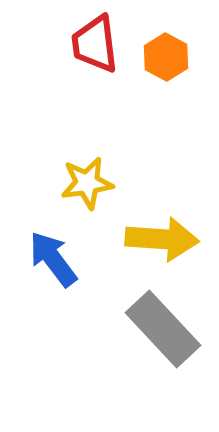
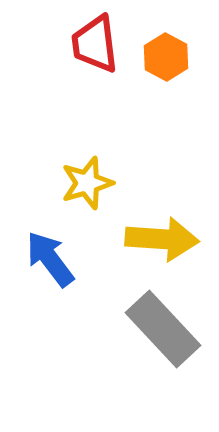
yellow star: rotated 8 degrees counterclockwise
blue arrow: moved 3 px left
